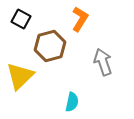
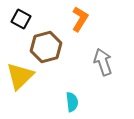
brown hexagon: moved 4 px left, 1 px down
cyan semicircle: rotated 18 degrees counterclockwise
